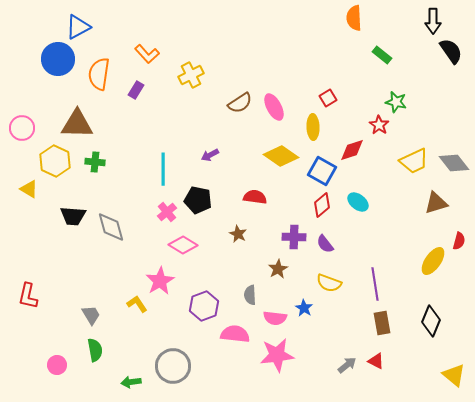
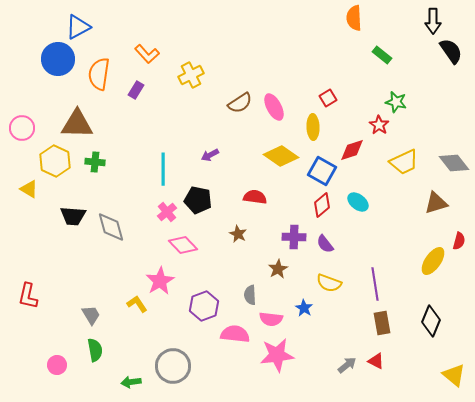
yellow trapezoid at (414, 161): moved 10 px left, 1 px down
pink diamond at (183, 245): rotated 16 degrees clockwise
pink semicircle at (275, 318): moved 4 px left, 1 px down
